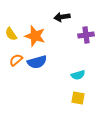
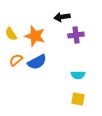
purple cross: moved 10 px left
blue semicircle: rotated 12 degrees counterclockwise
cyan semicircle: rotated 16 degrees clockwise
yellow square: moved 1 px down
